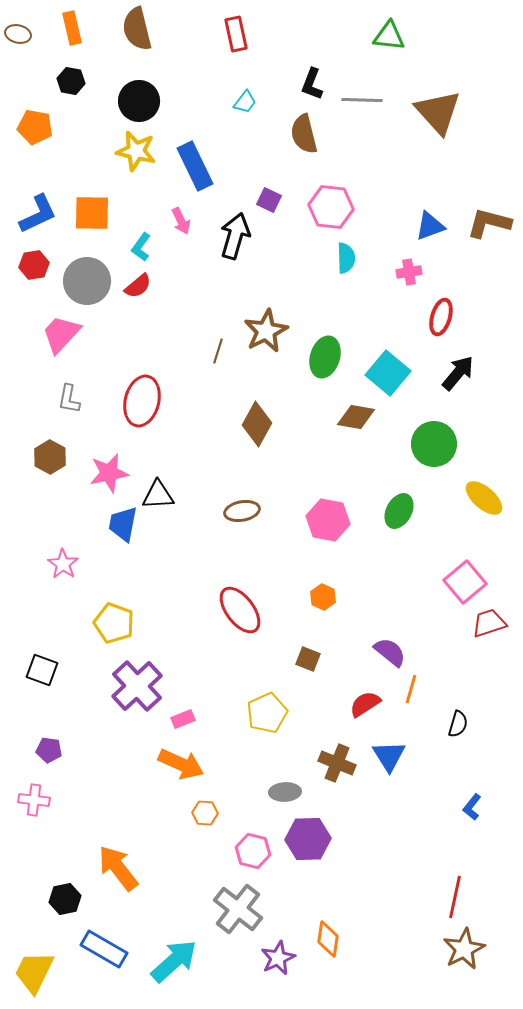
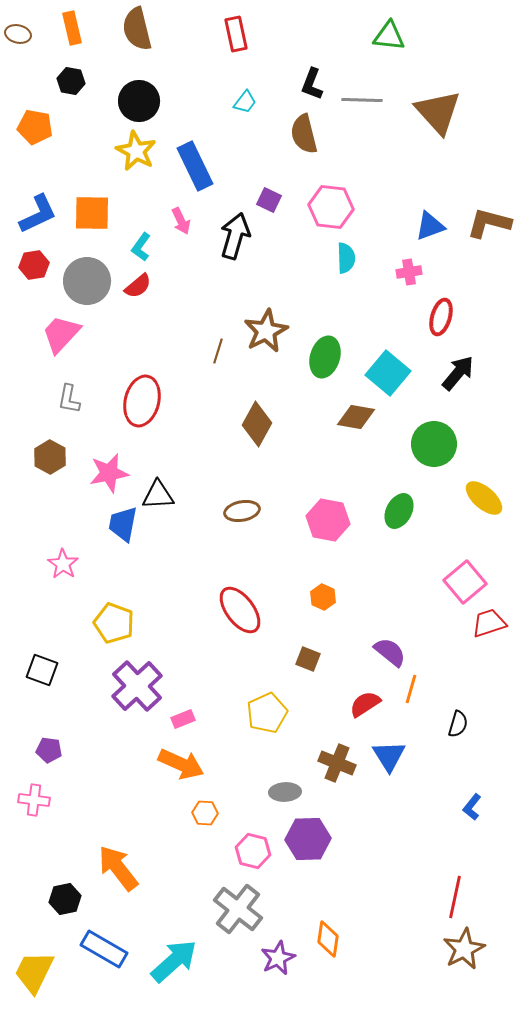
yellow star at (136, 151): rotated 15 degrees clockwise
